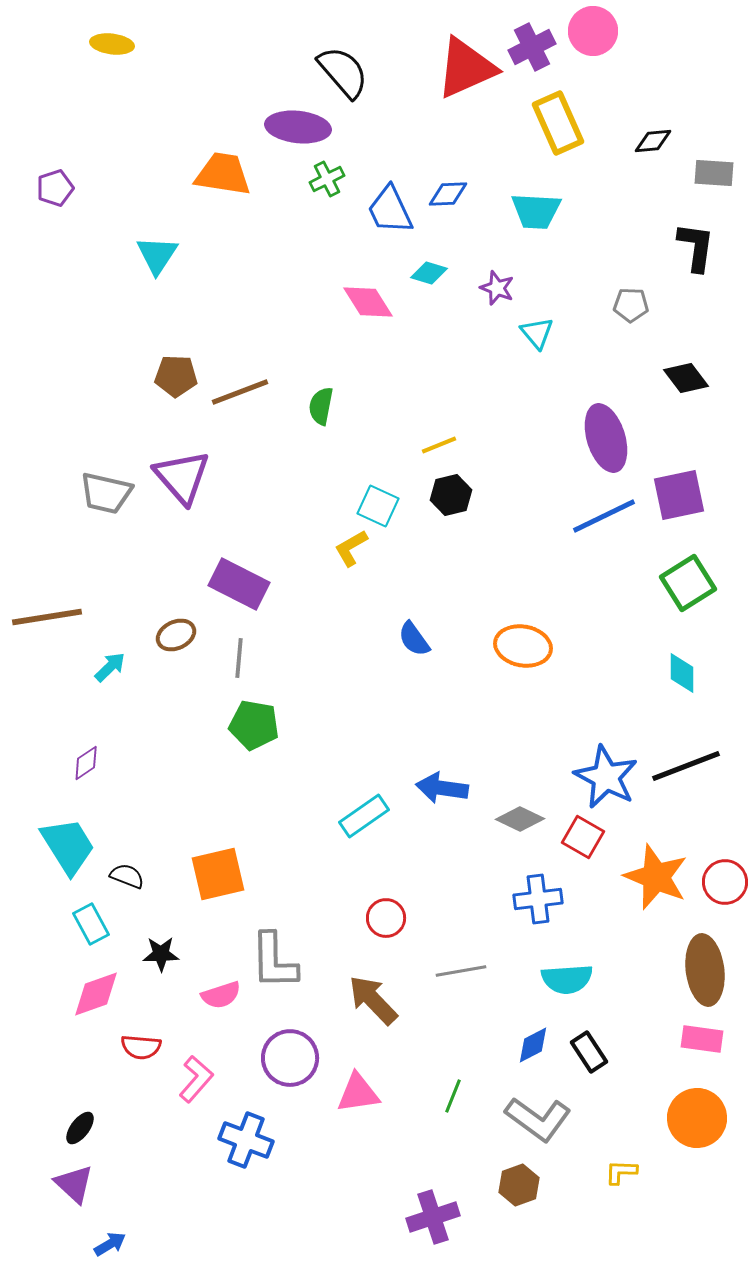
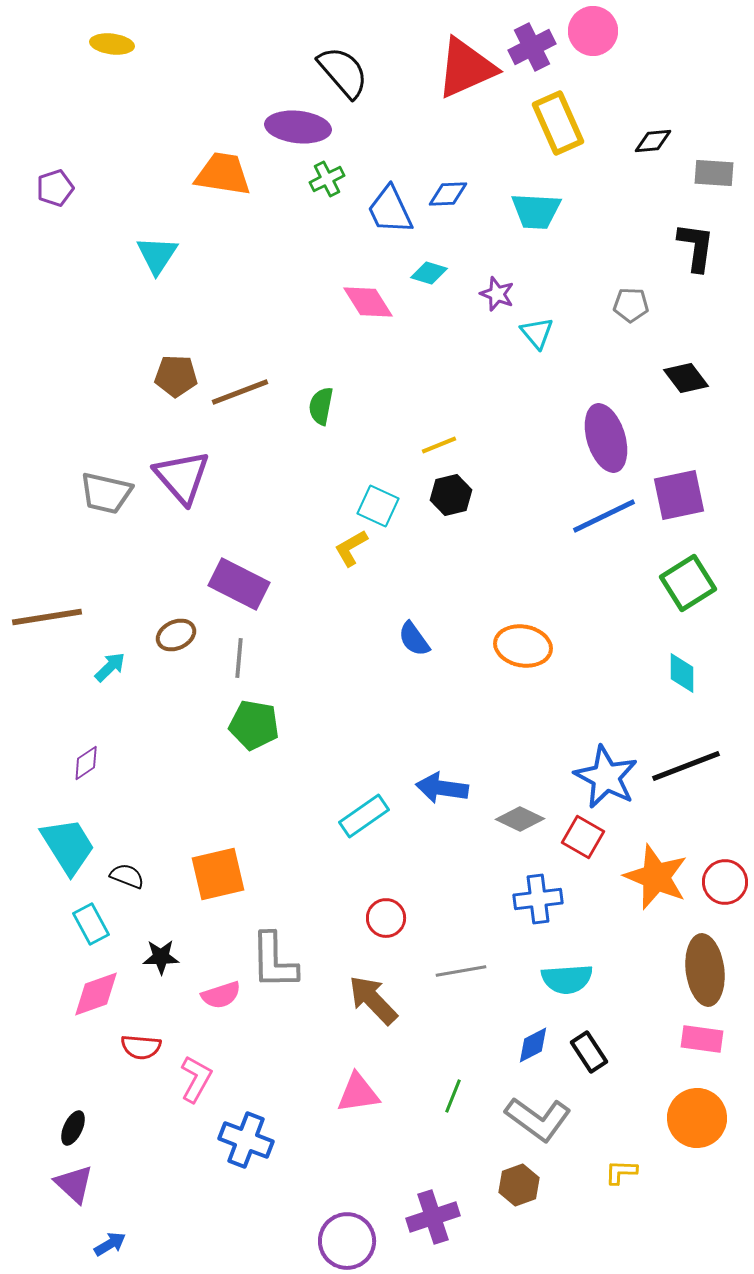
purple star at (497, 288): moved 6 px down
black star at (161, 954): moved 3 px down
purple circle at (290, 1058): moved 57 px right, 183 px down
pink L-shape at (196, 1079): rotated 12 degrees counterclockwise
black ellipse at (80, 1128): moved 7 px left; rotated 12 degrees counterclockwise
